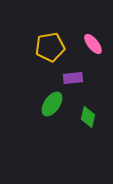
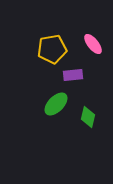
yellow pentagon: moved 2 px right, 2 px down
purple rectangle: moved 3 px up
green ellipse: moved 4 px right; rotated 10 degrees clockwise
